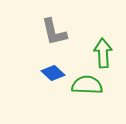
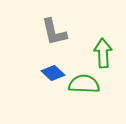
green semicircle: moved 3 px left, 1 px up
